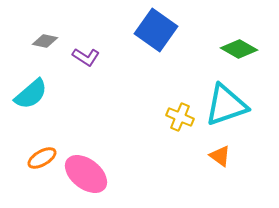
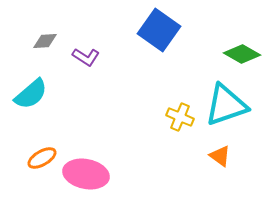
blue square: moved 3 px right
gray diamond: rotated 15 degrees counterclockwise
green diamond: moved 3 px right, 5 px down
pink ellipse: rotated 27 degrees counterclockwise
